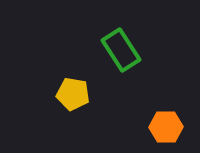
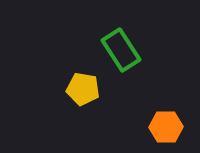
yellow pentagon: moved 10 px right, 5 px up
